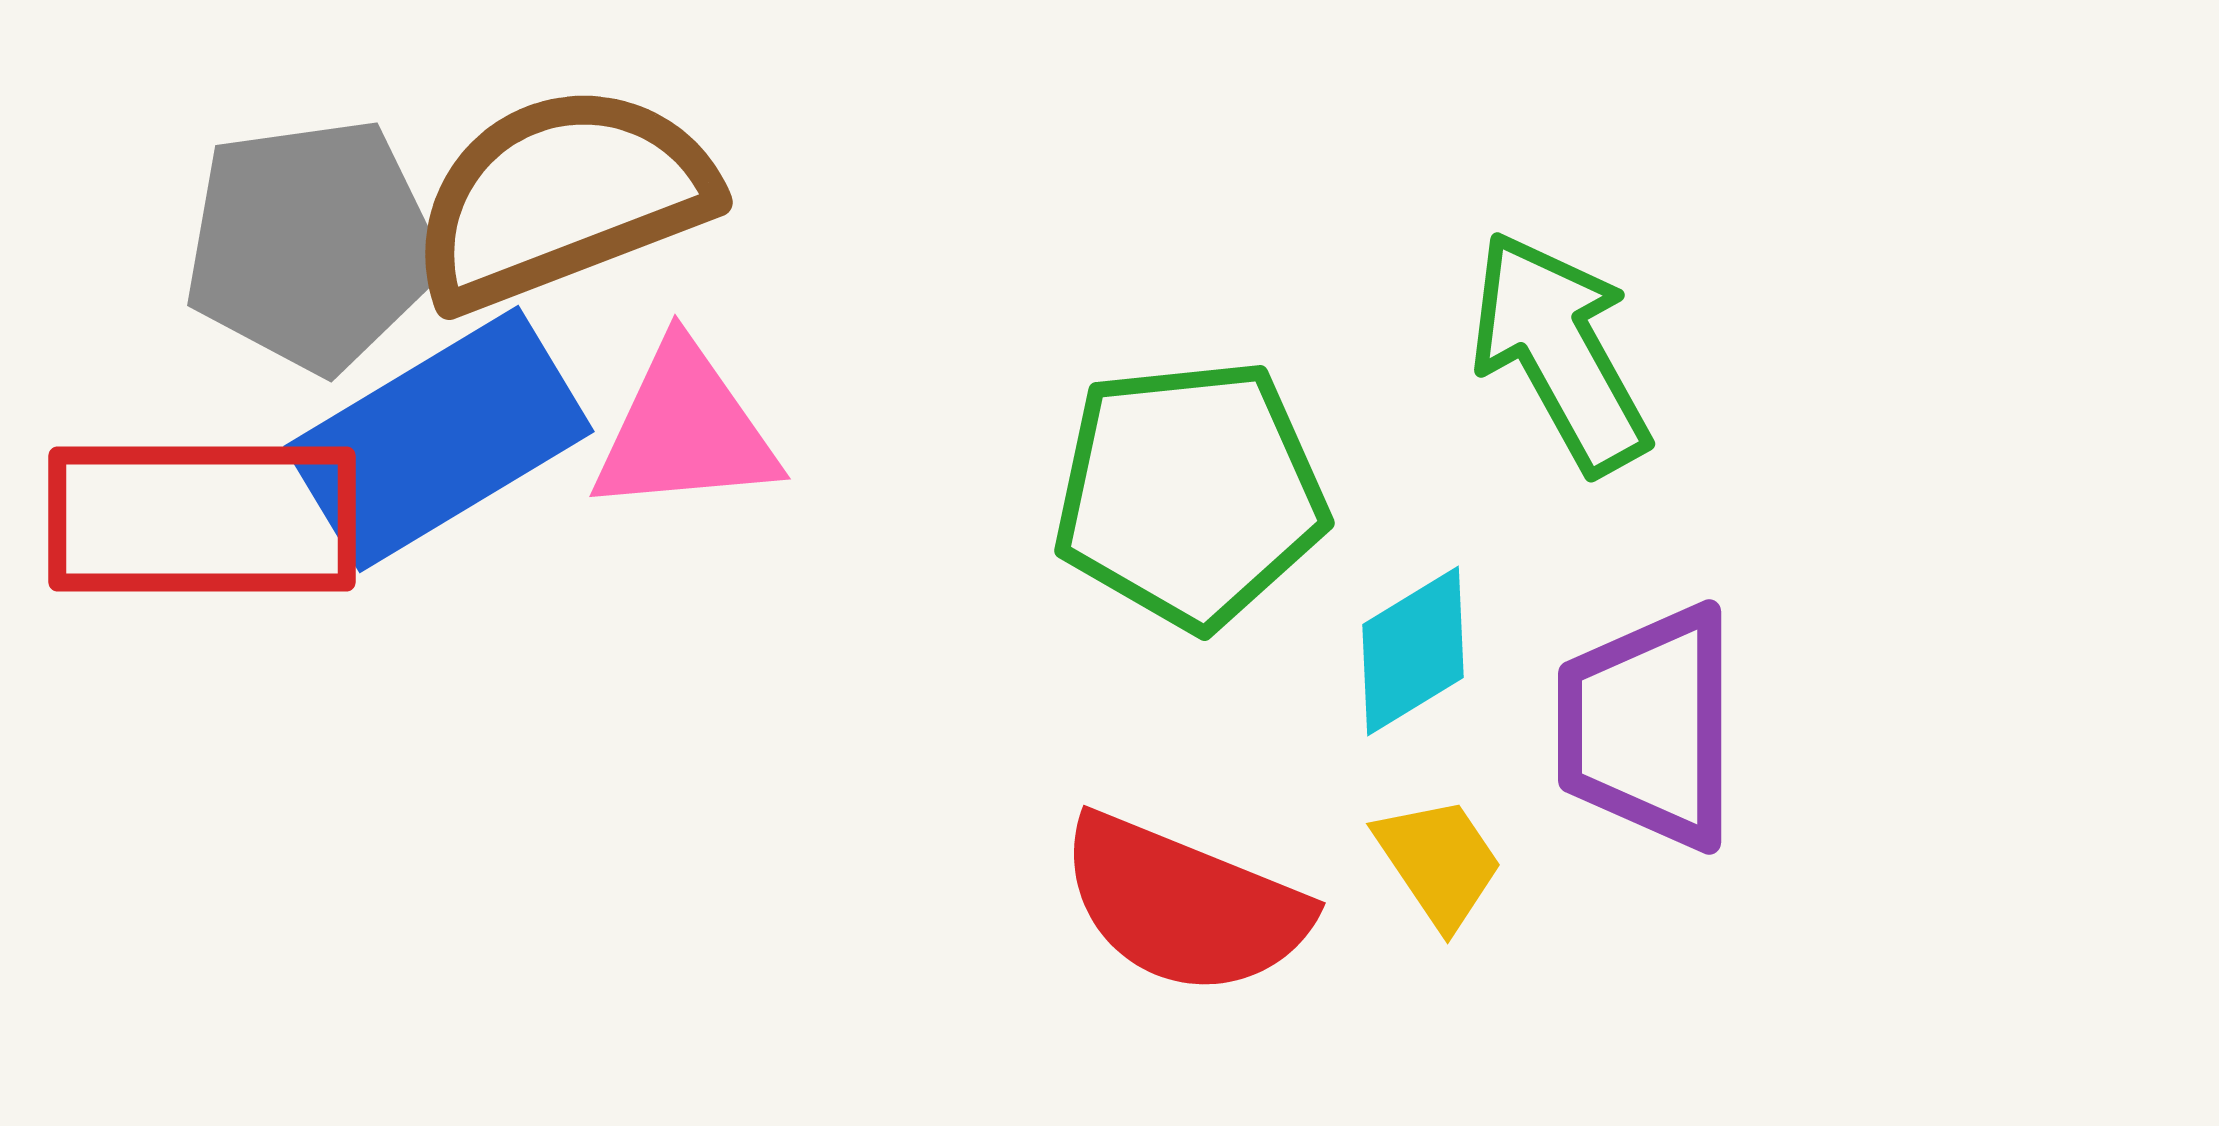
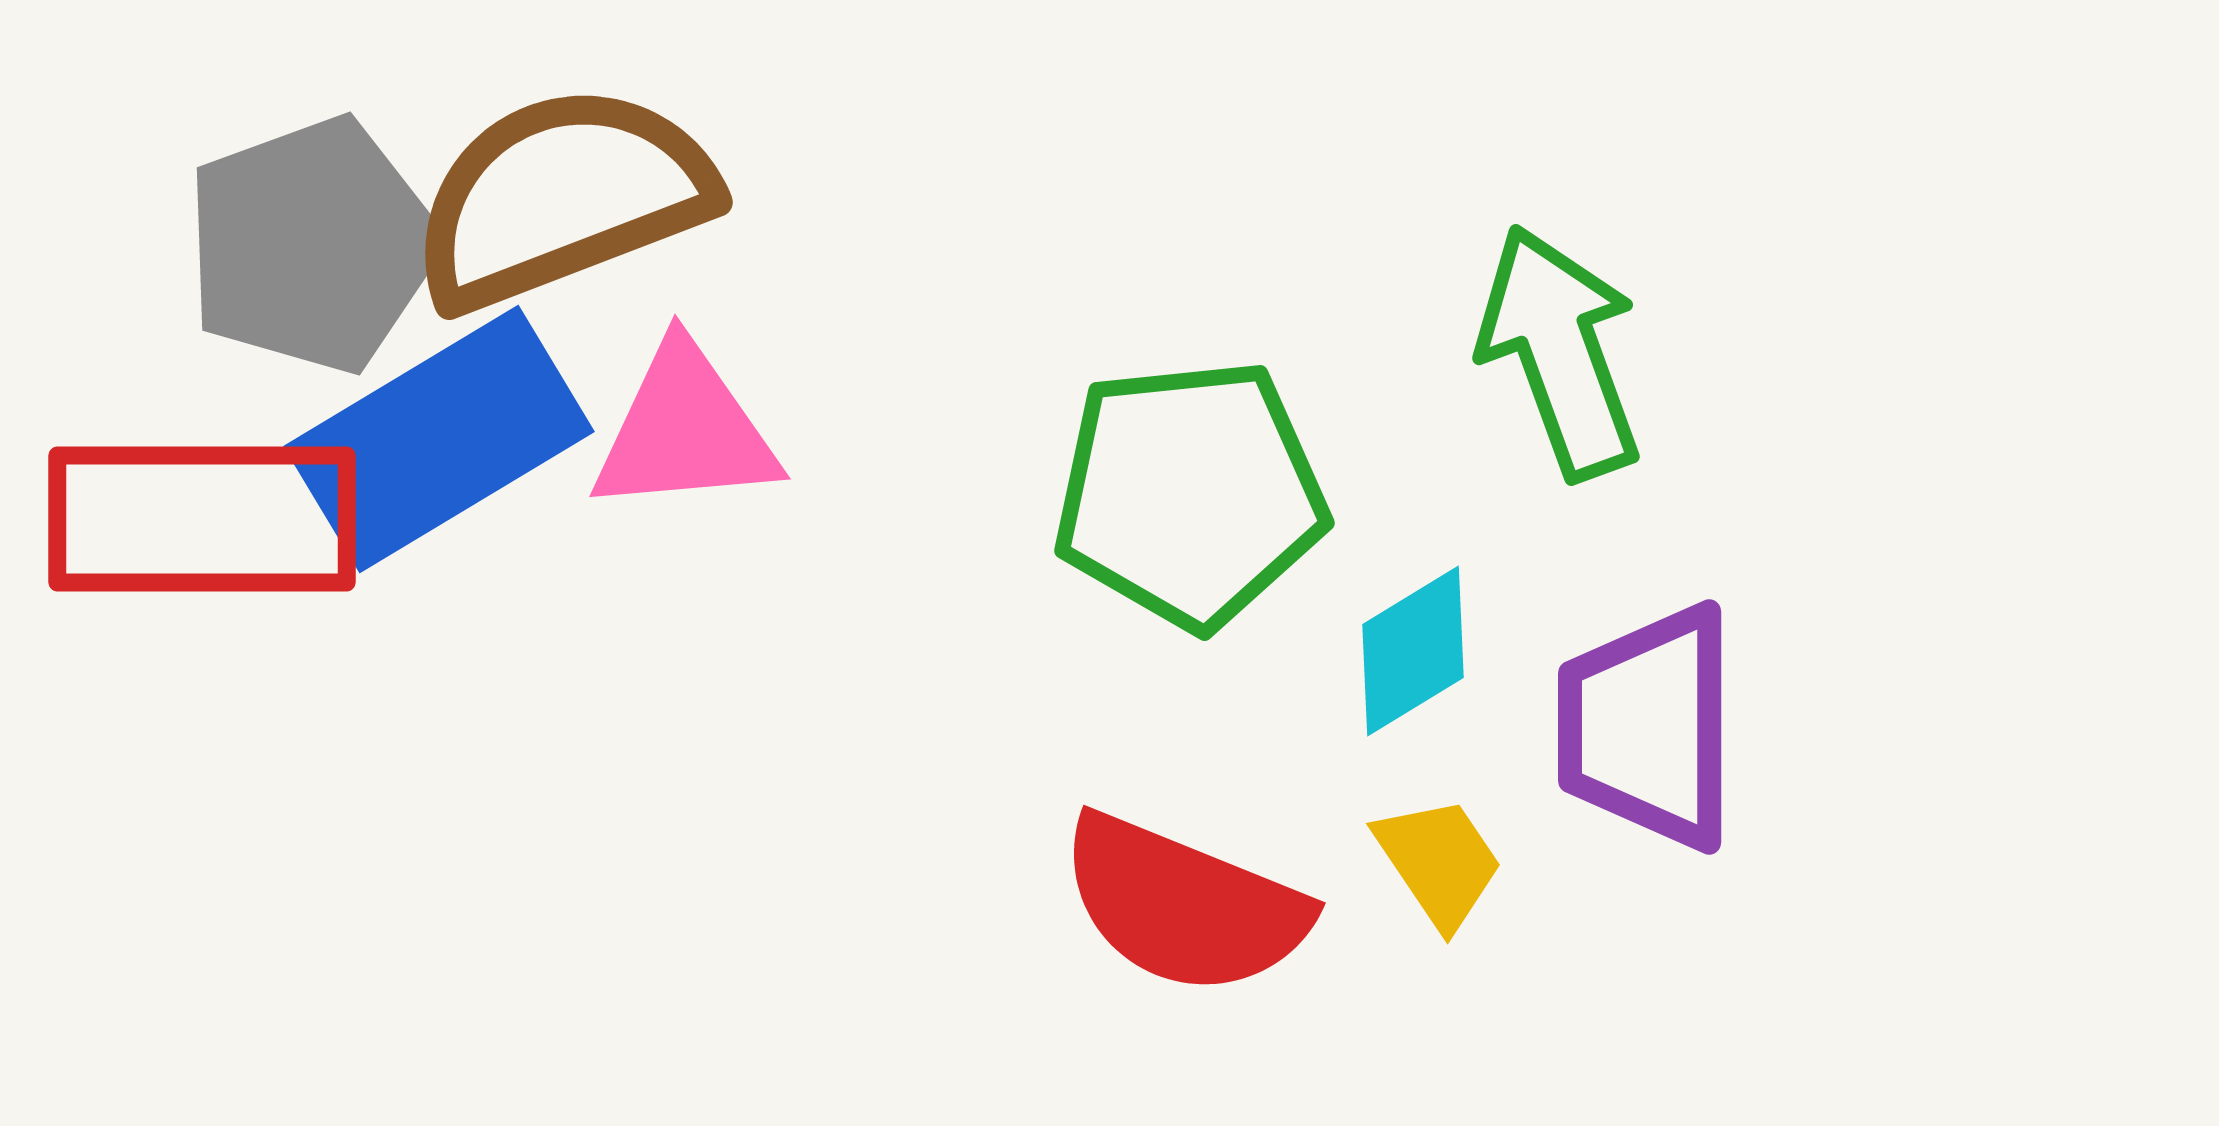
gray pentagon: rotated 12 degrees counterclockwise
green arrow: rotated 9 degrees clockwise
